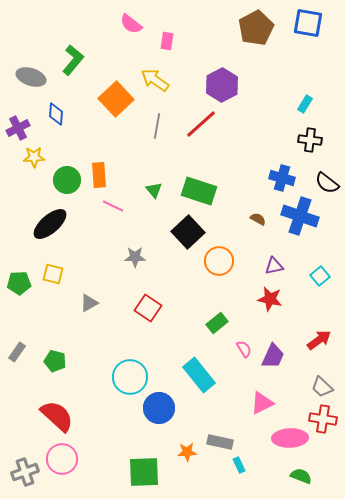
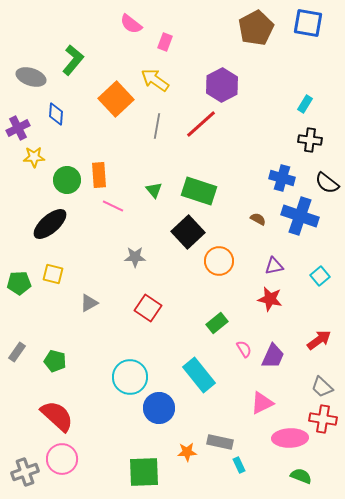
pink rectangle at (167, 41): moved 2 px left, 1 px down; rotated 12 degrees clockwise
